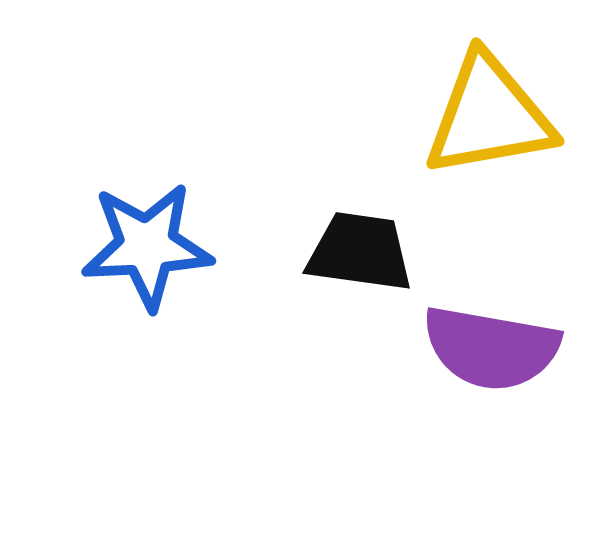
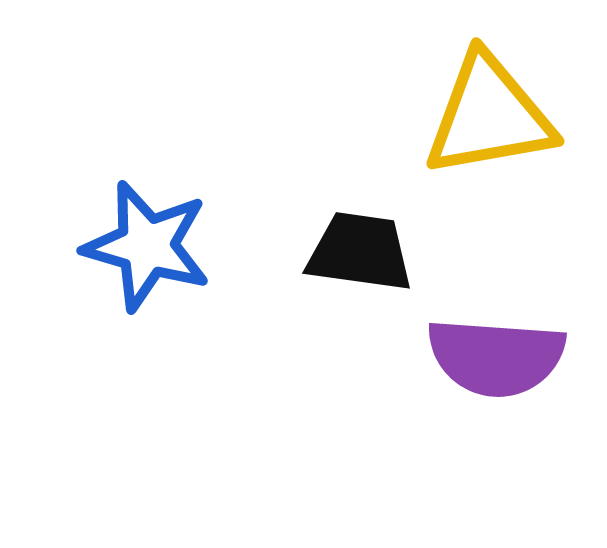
blue star: rotated 19 degrees clockwise
purple semicircle: moved 5 px right, 9 px down; rotated 6 degrees counterclockwise
